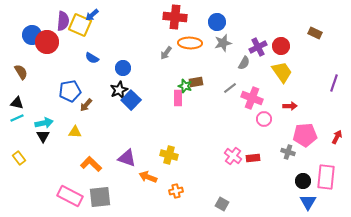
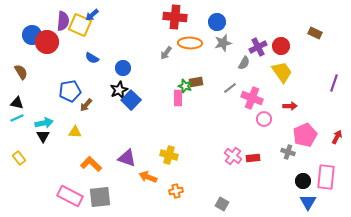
pink pentagon at (305, 135): rotated 20 degrees counterclockwise
